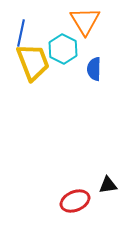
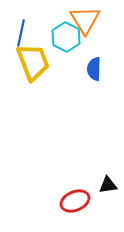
orange triangle: moved 1 px up
cyan hexagon: moved 3 px right, 12 px up
